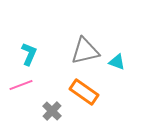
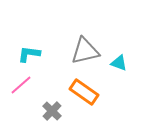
cyan L-shape: rotated 105 degrees counterclockwise
cyan triangle: moved 2 px right, 1 px down
pink line: rotated 20 degrees counterclockwise
